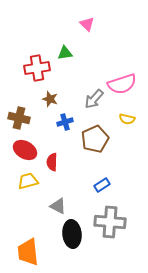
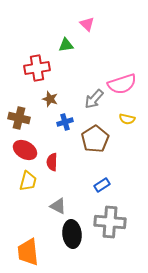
green triangle: moved 1 px right, 8 px up
brown pentagon: rotated 8 degrees counterclockwise
yellow trapezoid: rotated 120 degrees clockwise
